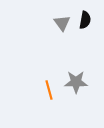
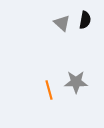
gray triangle: rotated 12 degrees counterclockwise
